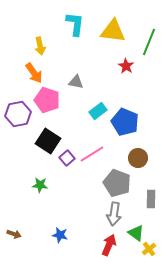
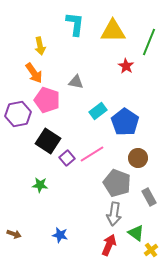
yellow triangle: rotated 8 degrees counterclockwise
blue pentagon: rotated 12 degrees clockwise
gray rectangle: moved 2 px left, 2 px up; rotated 30 degrees counterclockwise
yellow cross: moved 2 px right, 1 px down
